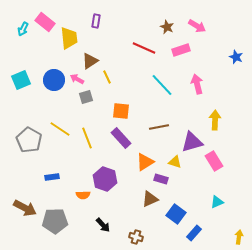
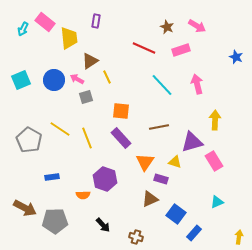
orange triangle at (145, 162): rotated 24 degrees counterclockwise
